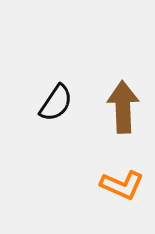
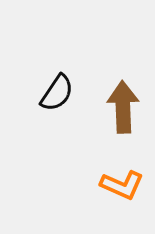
black semicircle: moved 1 px right, 10 px up
